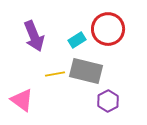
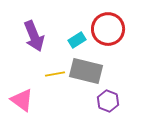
purple hexagon: rotated 10 degrees counterclockwise
